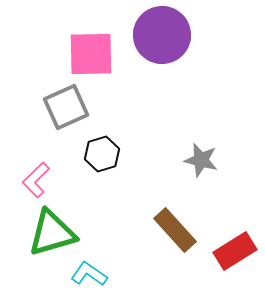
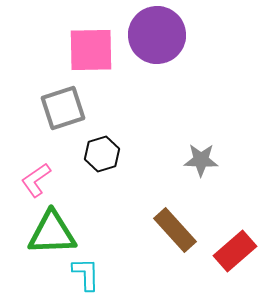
purple circle: moved 5 px left
pink square: moved 4 px up
gray square: moved 3 px left, 1 px down; rotated 6 degrees clockwise
gray star: rotated 12 degrees counterclockwise
pink L-shape: rotated 9 degrees clockwise
green triangle: rotated 14 degrees clockwise
red rectangle: rotated 9 degrees counterclockwise
cyan L-shape: moved 3 px left; rotated 54 degrees clockwise
